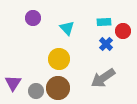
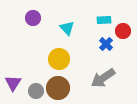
cyan rectangle: moved 2 px up
